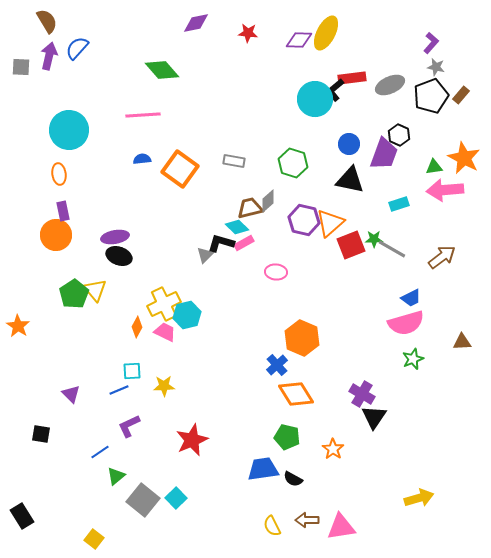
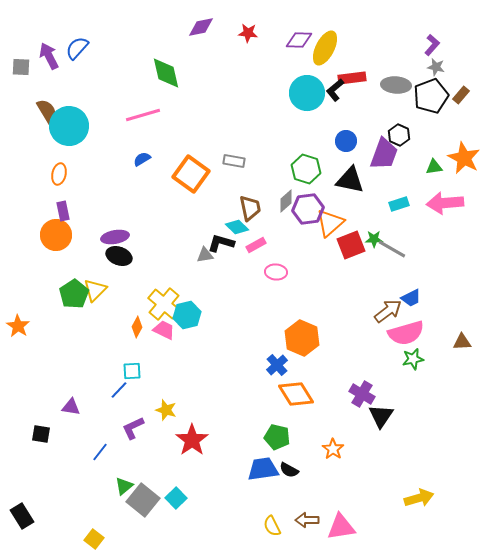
brown semicircle at (47, 21): moved 90 px down
purple diamond at (196, 23): moved 5 px right, 4 px down
yellow ellipse at (326, 33): moved 1 px left, 15 px down
purple L-shape at (431, 43): moved 1 px right, 2 px down
purple arrow at (49, 56): rotated 40 degrees counterclockwise
green diamond at (162, 70): moved 4 px right, 3 px down; rotated 28 degrees clockwise
gray ellipse at (390, 85): moved 6 px right; rotated 28 degrees clockwise
cyan circle at (315, 99): moved 8 px left, 6 px up
pink line at (143, 115): rotated 12 degrees counterclockwise
cyan circle at (69, 130): moved 4 px up
blue circle at (349, 144): moved 3 px left, 3 px up
blue semicircle at (142, 159): rotated 24 degrees counterclockwise
green hexagon at (293, 163): moved 13 px right, 6 px down
orange square at (180, 169): moved 11 px right, 5 px down
orange ellipse at (59, 174): rotated 20 degrees clockwise
pink arrow at (445, 190): moved 13 px down
gray diamond at (268, 201): moved 18 px right
brown trapezoid at (250, 208): rotated 92 degrees clockwise
purple hexagon at (304, 220): moved 4 px right, 11 px up; rotated 20 degrees counterclockwise
pink rectangle at (244, 243): moved 12 px right, 2 px down
gray triangle at (205, 255): rotated 36 degrees clockwise
brown arrow at (442, 257): moved 54 px left, 54 px down
yellow triangle at (95, 290): rotated 25 degrees clockwise
yellow cross at (164, 304): rotated 24 degrees counterclockwise
pink semicircle at (406, 323): moved 10 px down
pink trapezoid at (165, 332): moved 1 px left, 2 px up
green star at (413, 359): rotated 10 degrees clockwise
yellow star at (164, 386): moved 2 px right, 24 px down; rotated 20 degrees clockwise
blue line at (119, 390): rotated 24 degrees counterclockwise
purple triangle at (71, 394): moved 13 px down; rotated 36 degrees counterclockwise
black triangle at (374, 417): moved 7 px right, 1 px up
purple L-shape at (129, 426): moved 4 px right, 2 px down
green pentagon at (287, 437): moved 10 px left
red star at (192, 440): rotated 12 degrees counterclockwise
blue line at (100, 452): rotated 18 degrees counterclockwise
green triangle at (116, 476): moved 8 px right, 10 px down
black semicircle at (293, 479): moved 4 px left, 9 px up
